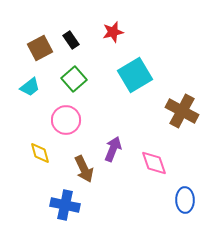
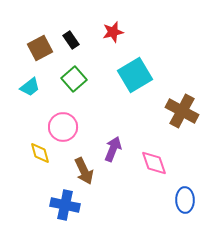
pink circle: moved 3 px left, 7 px down
brown arrow: moved 2 px down
